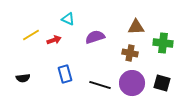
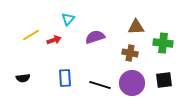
cyan triangle: rotated 48 degrees clockwise
blue rectangle: moved 4 px down; rotated 12 degrees clockwise
black square: moved 2 px right, 3 px up; rotated 24 degrees counterclockwise
